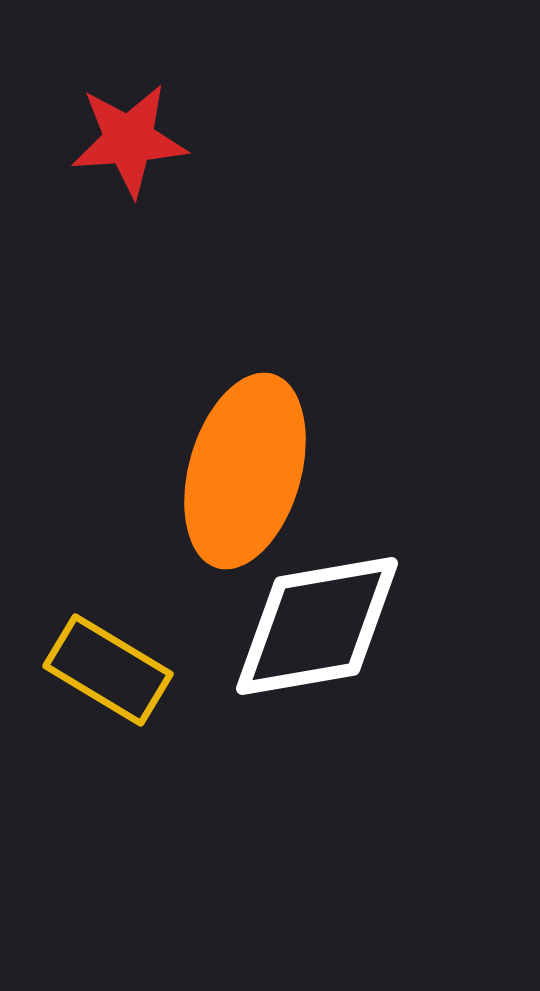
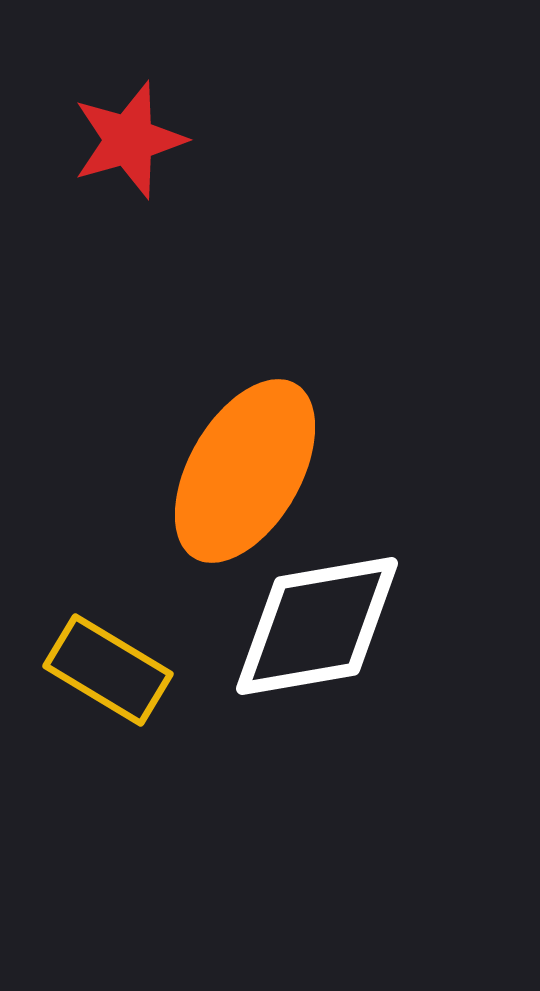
red star: rotated 12 degrees counterclockwise
orange ellipse: rotated 14 degrees clockwise
